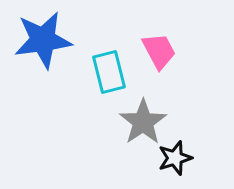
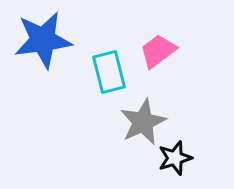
pink trapezoid: moved 1 px left; rotated 99 degrees counterclockwise
gray star: rotated 9 degrees clockwise
